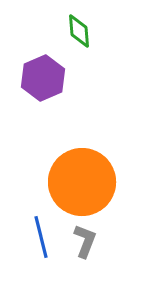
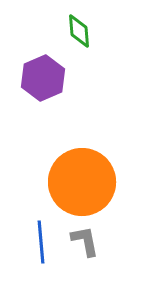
blue line: moved 5 px down; rotated 9 degrees clockwise
gray L-shape: rotated 32 degrees counterclockwise
